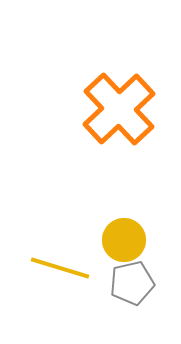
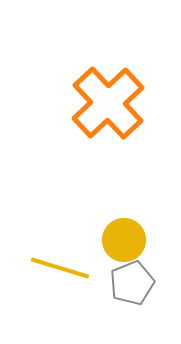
orange cross: moved 11 px left, 6 px up
gray pentagon: rotated 9 degrees counterclockwise
